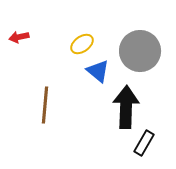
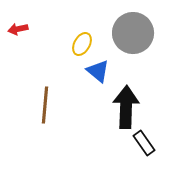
red arrow: moved 1 px left, 8 px up
yellow ellipse: rotated 25 degrees counterclockwise
gray circle: moved 7 px left, 18 px up
black rectangle: rotated 65 degrees counterclockwise
